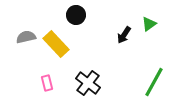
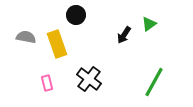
gray semicircle: rotated 24 degrees clockwise
yellow rectangle: moved 1 px right; rotated 24 degrees clockwise
black cross: moved 1 px right, 4 px up
